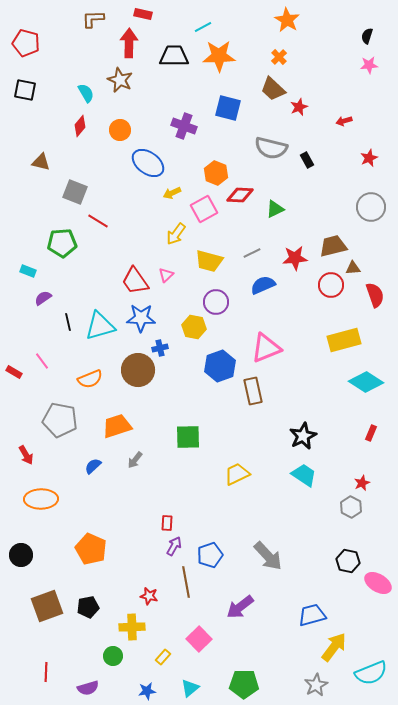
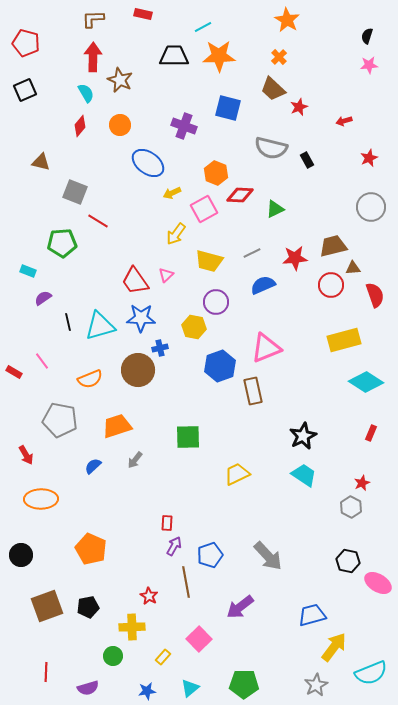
red arrow at (129, 43): moved 36 px left, 14 px down
black square at (25, 90): rotated 35 degrees counterclockwise
orange circle at (120, 130): moved 5 px up
red star at (149, 596): rotated 18 degrees clockwise
